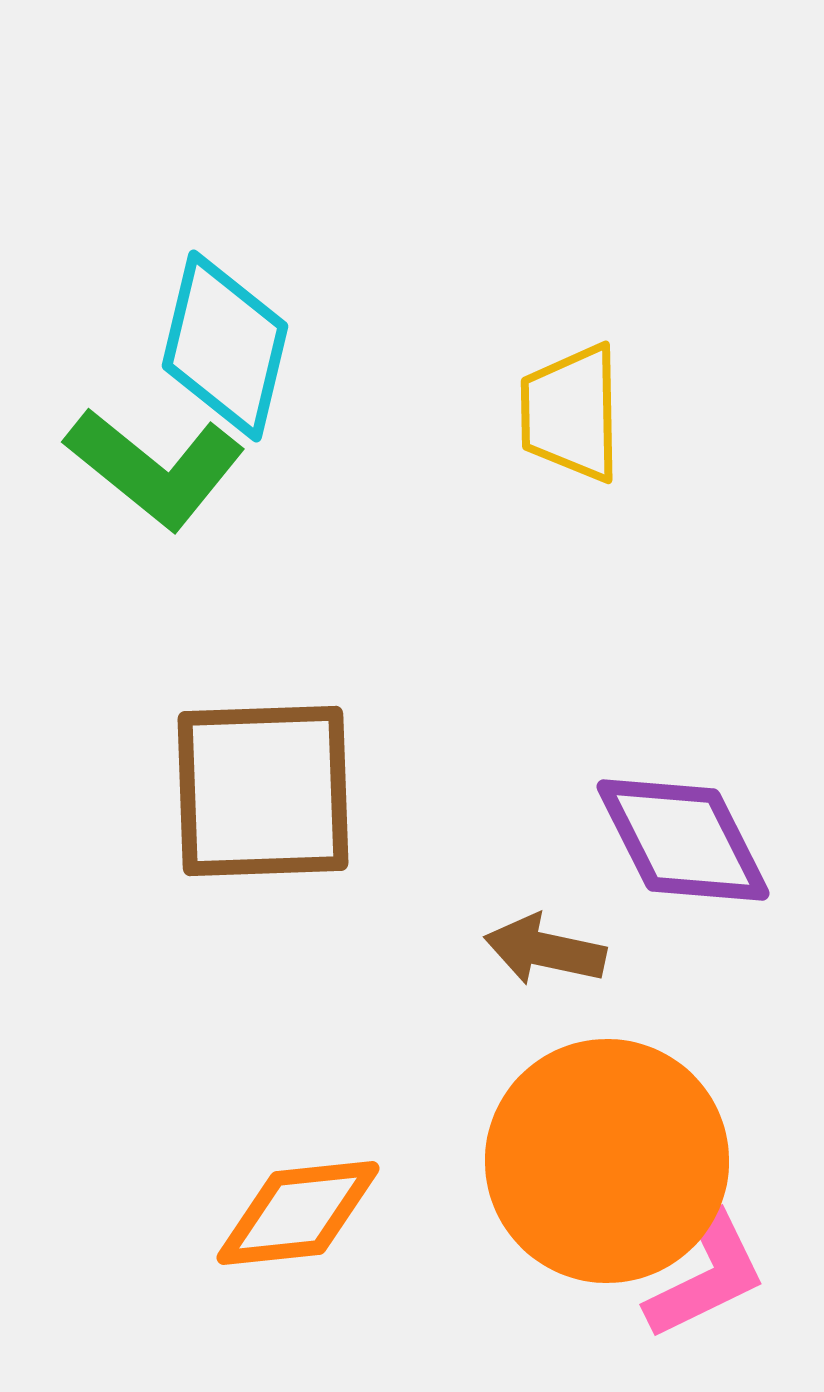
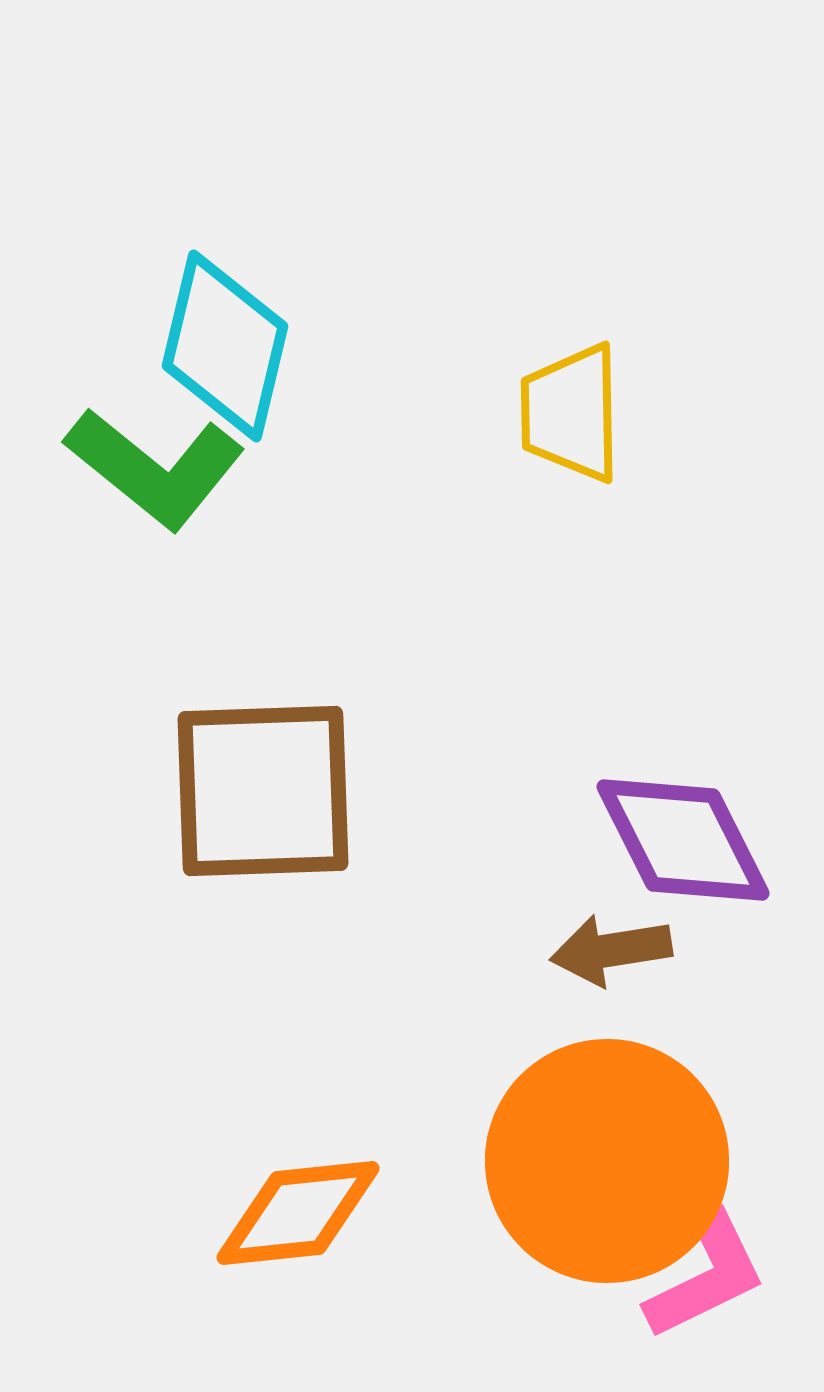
brown arrow: moved 66 px right; rotated 21 degrees counterclockwise
